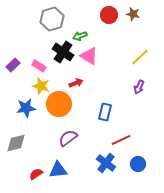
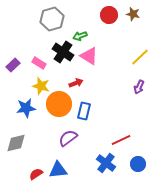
pink rectangle: moved 3 px up
blue rectangle: moved 21 px left, 1 px up
